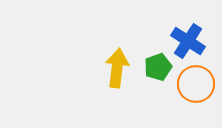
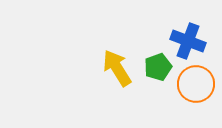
blue cross: rotated 12 degrees counterclockwise
yellow arrow: rotated 39 degrees counterclockwise
